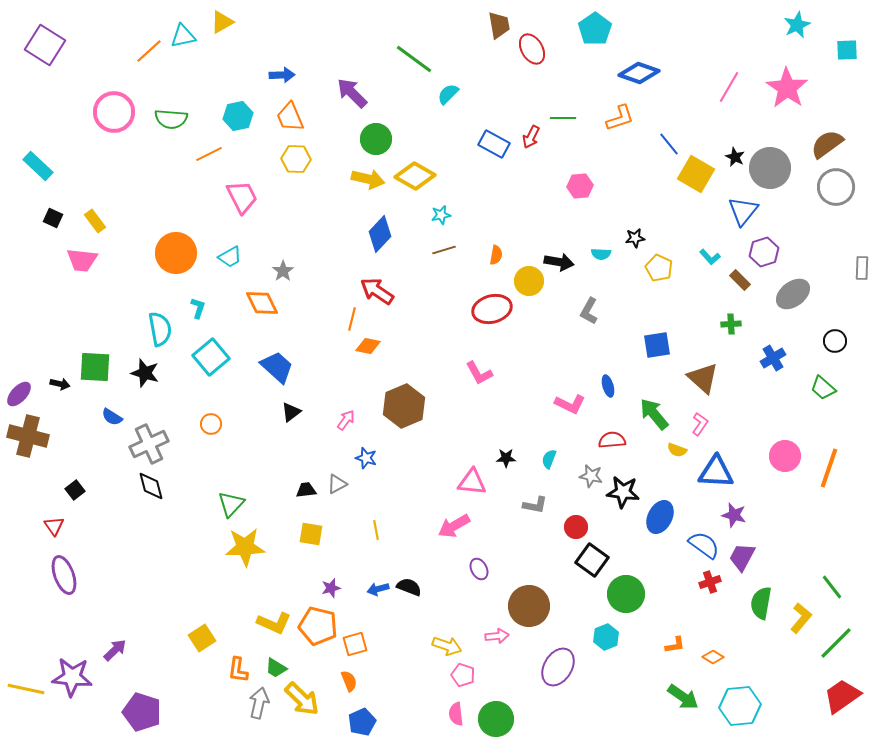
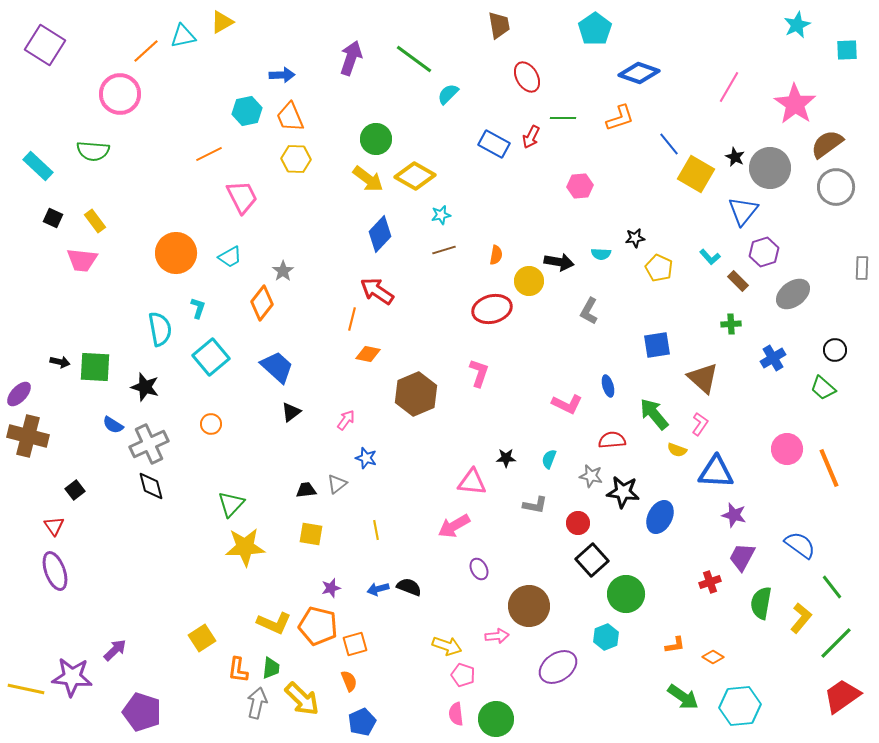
red ellipse at (532, 49): moved 5 px left, 28 px down
orange line at (149, 51): moved 3 px left
pink star at (787, 88): moved 8 px right, 16 px down
purple arrow at (352, 93): moved 1 px left, 35 px up; rotated 64 degrees clockwise
pink circle at (114, 112): moved 6 px right, 18 px up
cyan hexagon at (238, 116): moved 9 px right, 5 px up
green semicircle at (171, 119): moved 78 px left, 32 px down
yellow arrow at (368, 179): rotated 24 degrees clockwise
brown rectangle at (740, 280): moved 2 px left, 1 px down
orange diamond at (262, 303): rotated 64 degrees clockwise
black circle at (835, 341): moved 9 px down
orange diamond at (368, 346): moved 8 px down
black star at (145, 373): moved 14 px down
pink L-shape at (479, 373): rotated 132 degrees counterclockwise
black arrow at (60, 384): moved 22 px up
pink L-shape at (570, 404): moved 3 px left
brown hexagon at (404, 406): moved 12 px right, 12 px up
blue semicircle at (112, 417): moved 1 px right, 8 px down
pink circle at (785, 456): moved 2 px right, 7 px up
orange line at (829, 468): rotated 42 degrees counterclockwise
gray triangle at (337, 484): rotated 10 degrees counterclockwise
red circle at (576, 527): moved 2 px right, 4 px up
blue semicircle at (704, 545): moved 96 px right
black square at (592, 560): rotated 12 degrees clockwise
purple ellipse at (64, 575): moved 9 px left, 4 px up
purple ellipse at (558, 667): rotated 24 degrees clockwise
green trapezoid at (276, 668): moved 5 px left; rotated 115 degrees counterclockwise
gray arrow at (259, 703): moved 2 px left
